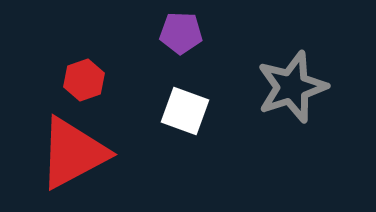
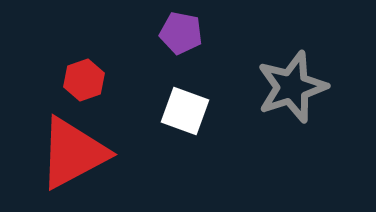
purple pentagon: rotated 9 degrees clockwise
